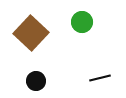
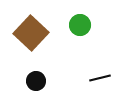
green circle: moved 2 px left, 3 px down
